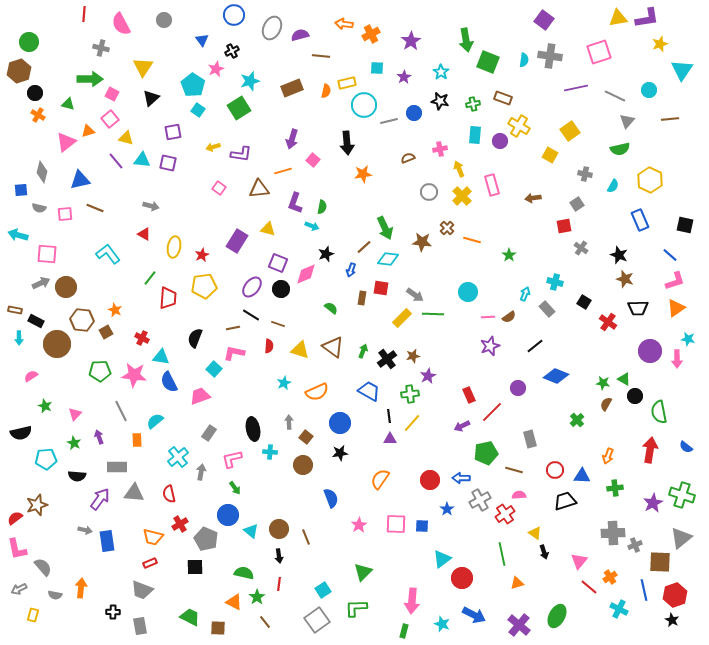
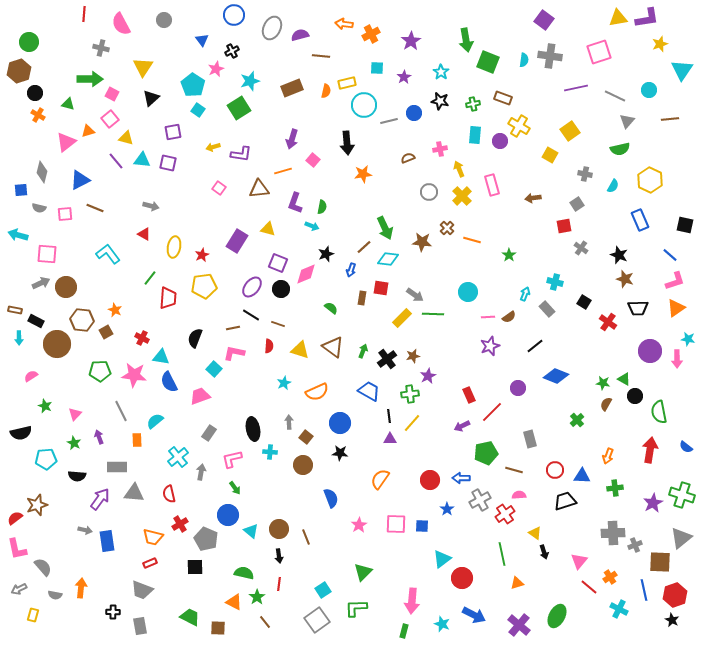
blue triangle at (80, 180): rotated 15 degrees counterclockwise
black star at (340, 453): rotated 14 degrees clockwise
